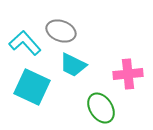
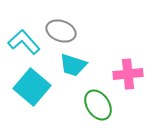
cyan L-shape: moved 1 px left, 1 px up
cyan trapezoid: rotated 8 degrees counterclockwise
cyan square: rotated 15 degrees clockwise
green ellipse: moved 3 px left, 3 px up
